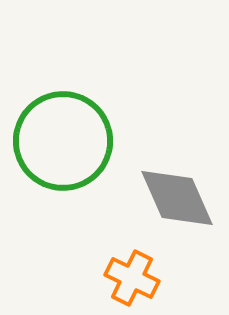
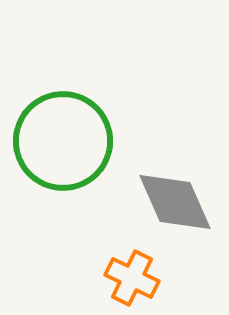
gray diamond: moved 2 px left, 4 px down
